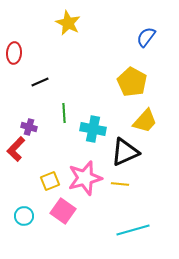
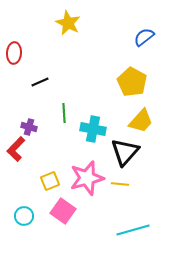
blue semicircle: moved 2 px left; rotated 15 degrees clockwise
yellow trapezoid: moved 4 px left
black triangle: rotated 24 degrees counterclockwise
pink star: moved 2 px right
